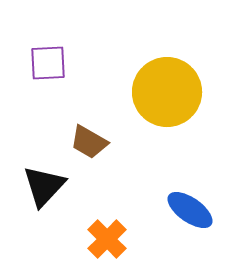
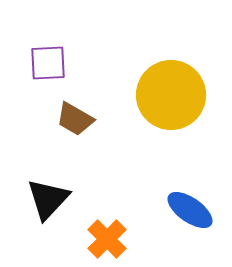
yellow circle: moved 4 px right, 3 px down
brown trapezoid: moved 14 px left, 23 px up
black triangle: moved 4 px right, 13 px down
